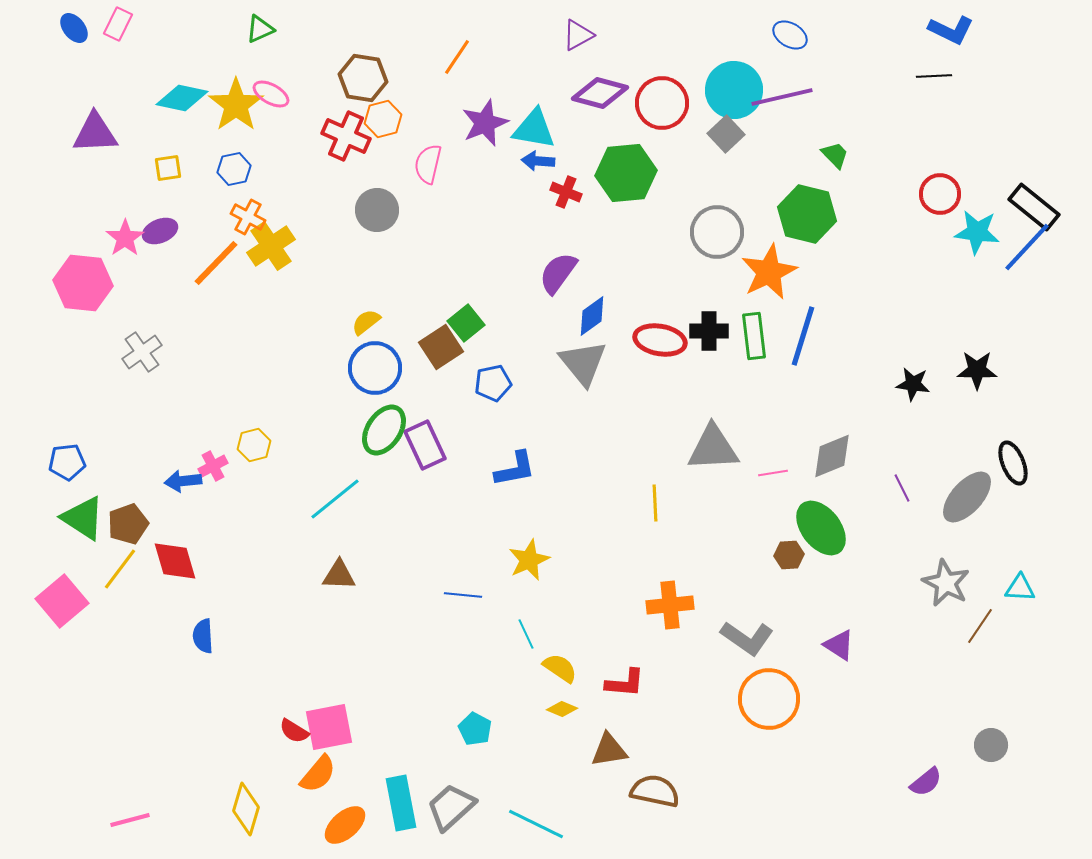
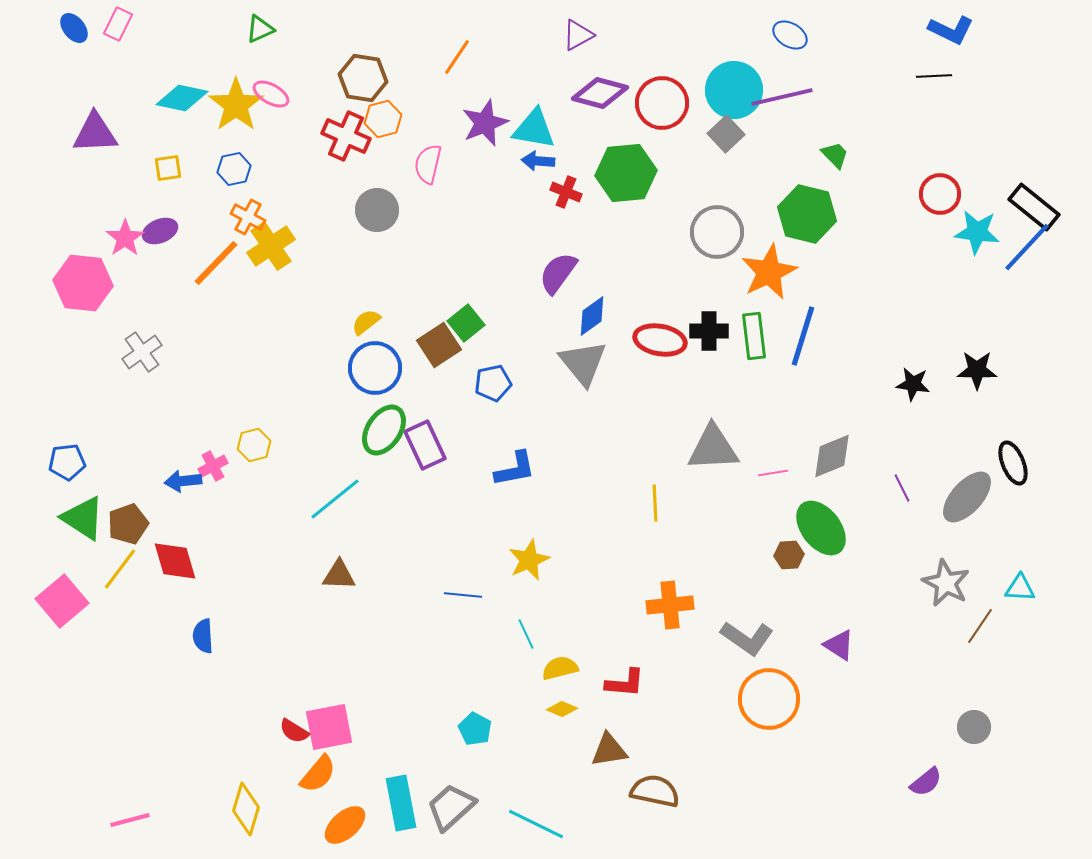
brown square at (441, 347): moved 2 px left, 2 px up
yellow semicircle at (560, 668): rotated 48 degrees counterclockwise
gray circle at (991, 745): moved 17 px left, 18 px up
